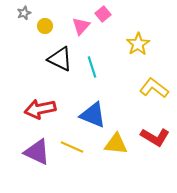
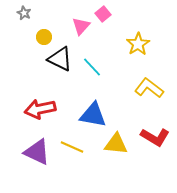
gray star: rotated 24 degrees counterclockwise
yellow circle: moved 1 px left, 11 px down
cyan line: rotated 25 degrees counterclockwise
yellow L-shape: moved 5 px left
blue triangle: rotated 12 degrees counterclockwise
